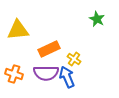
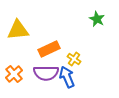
orange cross: rotated 30 degrees clockwise
